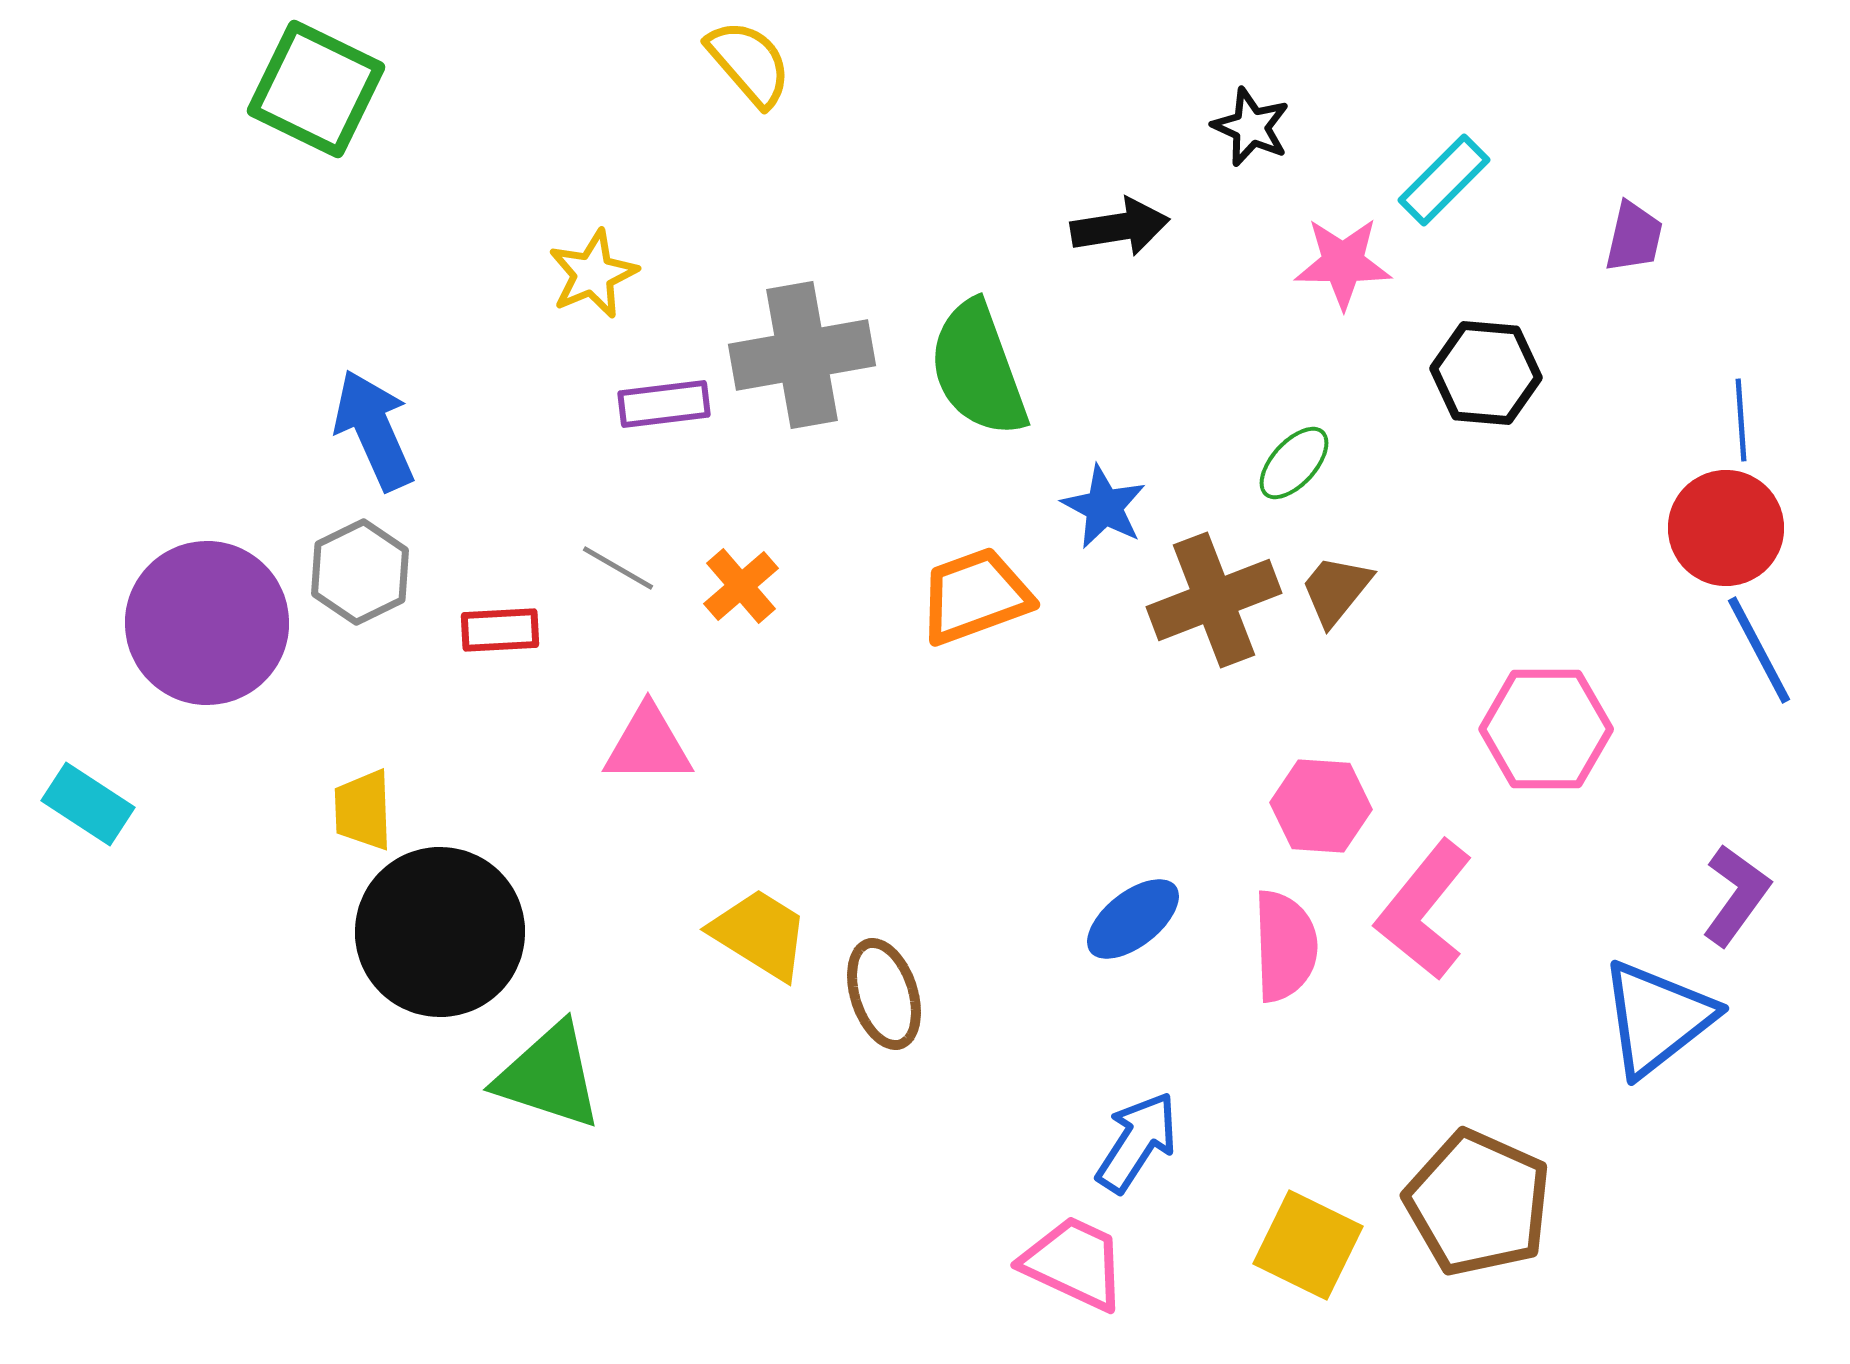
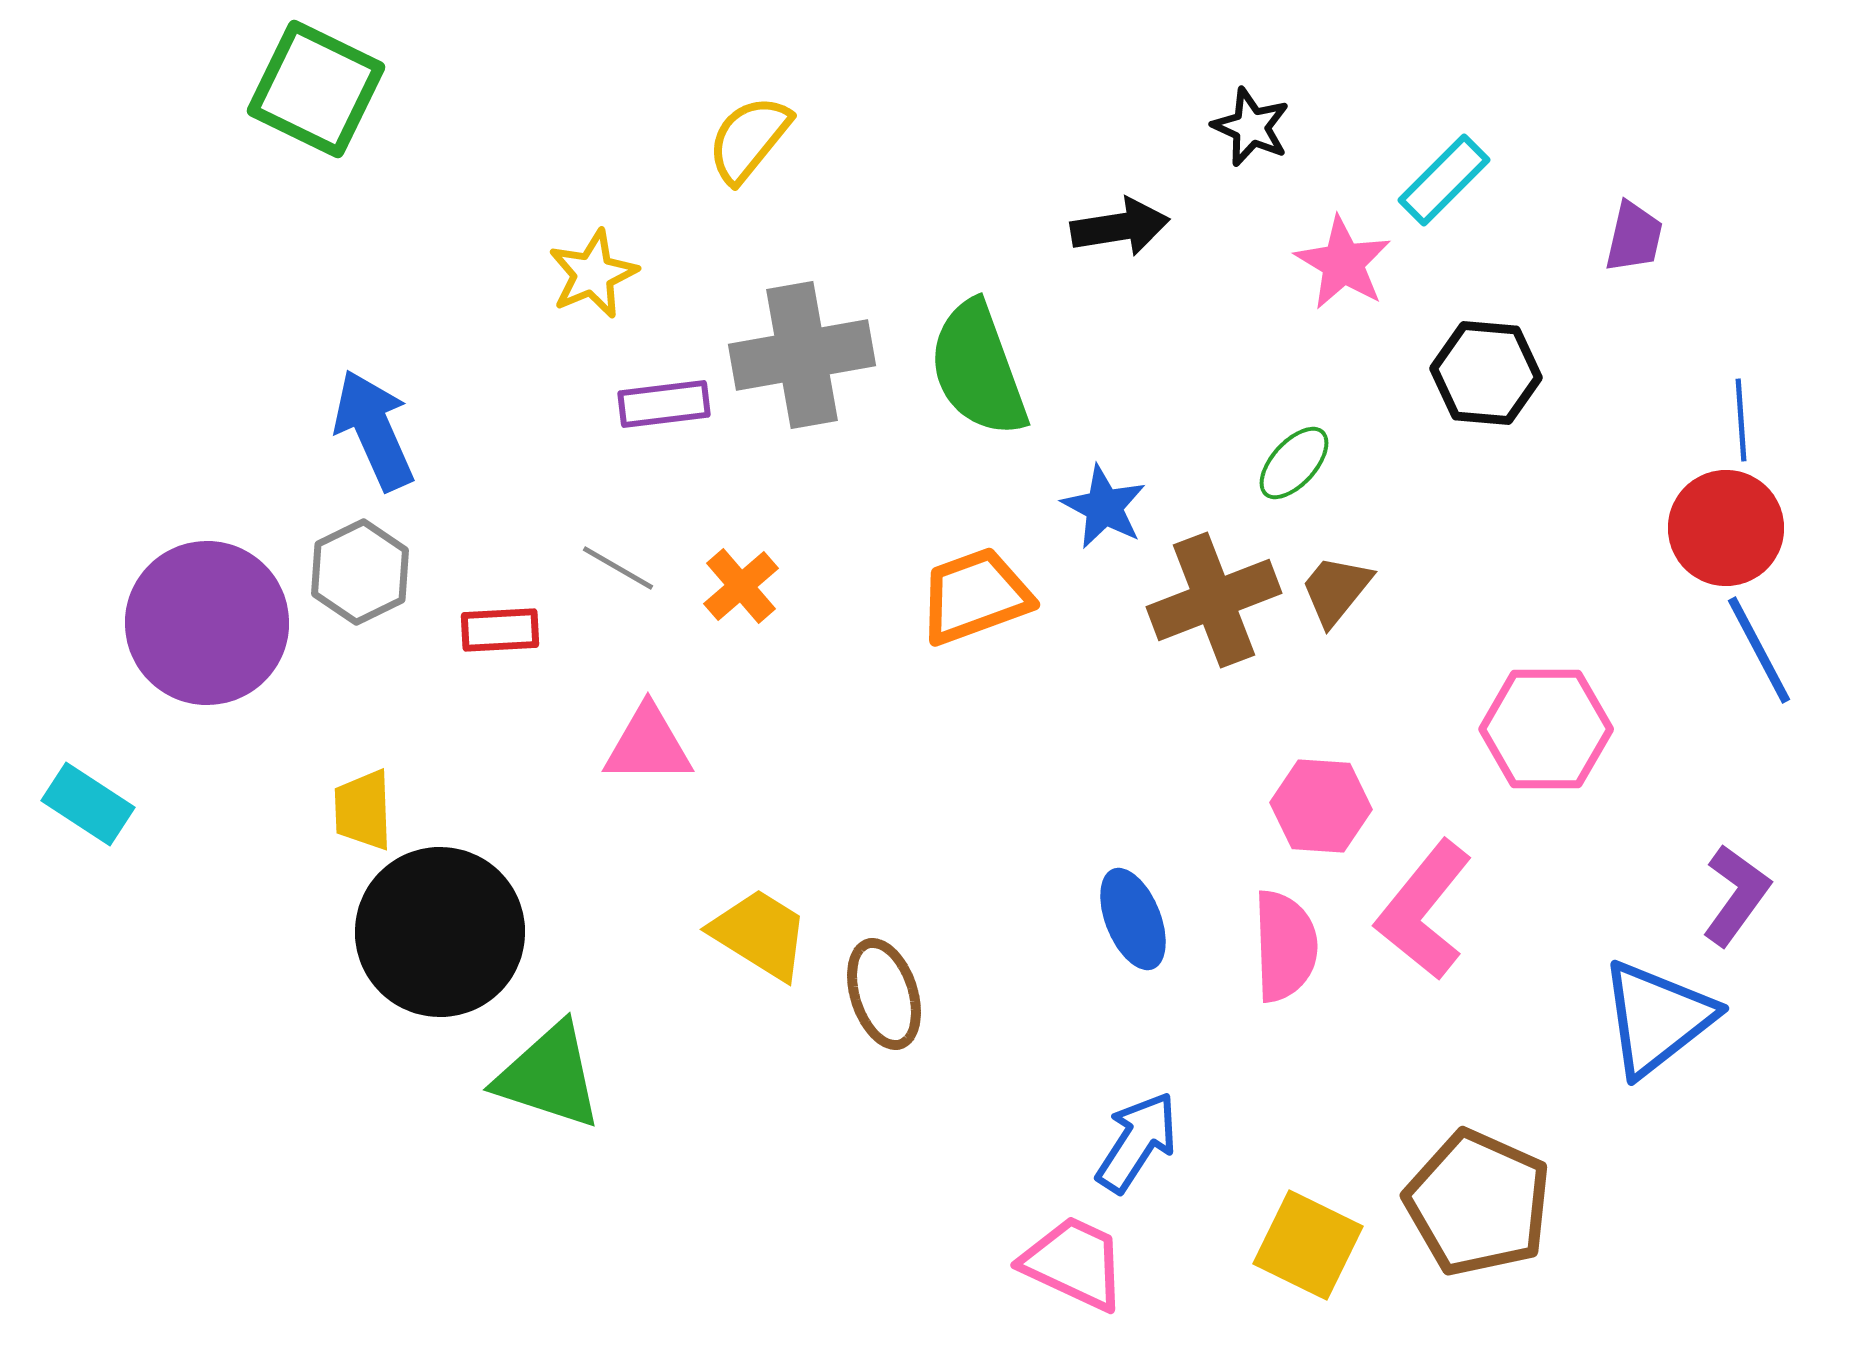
yellow semicircle at (749, 63): moved 76 px down; rotated 100 degrees counterclockwise
pink star at (1343, 263): rotated 30 degrees clockwise
blue ellipse at (1133, 919): rotated 74 degrees counterclockwise
